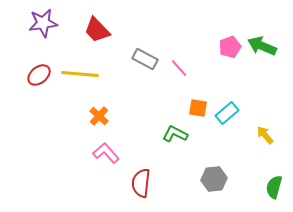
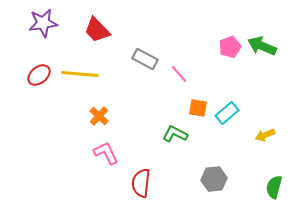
pink line: moved 6 px down
yellow arrow: rotated 72 degrees counterclockwise
pink L-shape: rotated 16 degrees clockwise
